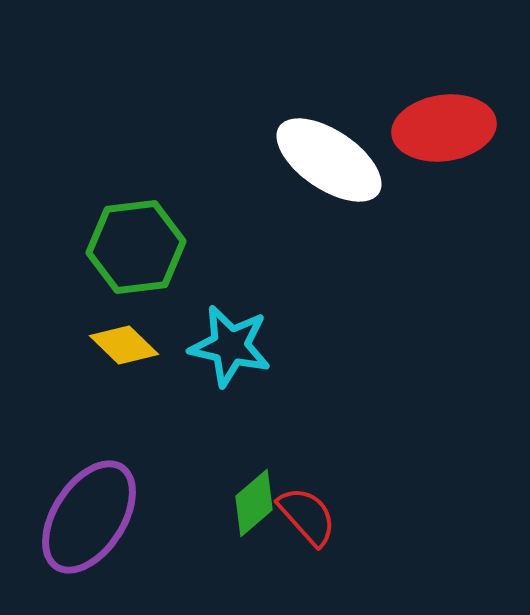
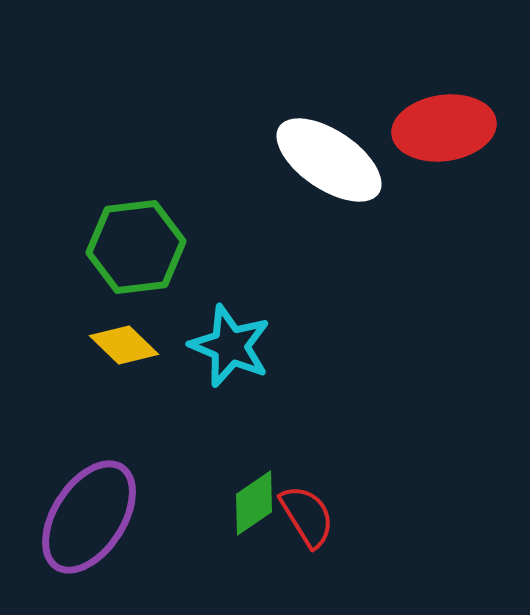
cyan star: rotated 10 degrees clockwise
green diamond: rotated 6 degrees clockwise
red semicircle: rotated 10 degrees clockwise
